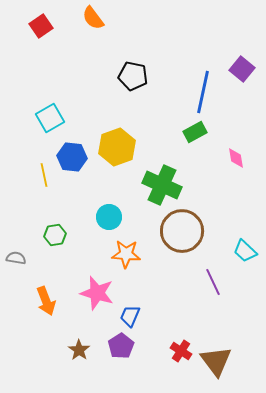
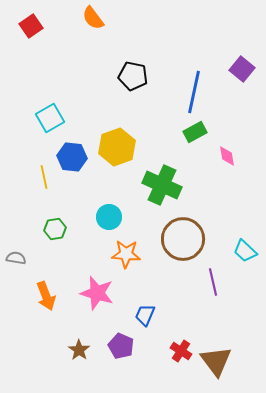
red square: moved 10 px left
blue line: moved 9 px left
pink diamond: moved 9 px left, 2 px up
yellow line: moved 2 px down
brown circle: moved 1 px right, 8 px down
green hexagon: moved 6 px up
purple line: rotated 12 degrees clockwise
orange arrow: moved 5 px up
blue trapezoid: moved 15 px right, 1 px up
purple pentagon: rotated 15 degrees counterclockwise
